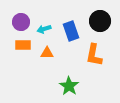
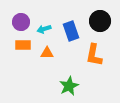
green star: rotated 12 degrees clockwise
